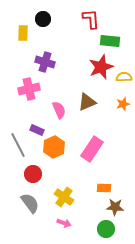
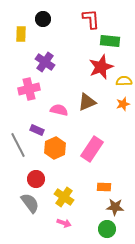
yellow rectangle: moved 2 px left, 1 px down
purple cross: rotated 18 degrees clockwise
yellow semicircle: moved 4 px down
pink semicircle: rotated 54 degrees counterclockwise
orange hexagon: moved 1 px right, 1 px down
red circle: moved 3 px right, 5 px down
orange rectangle: moved 1 px up
green circle: moved 1 px right
